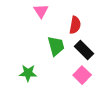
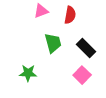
pink triangle: rotated 42 degrees clockwise
red semicircle: moved 5 px left, 10 px up
green trapezoid: moved 3 px left, 3 px up
black rectangle: moved 2 px right, 2 px up
